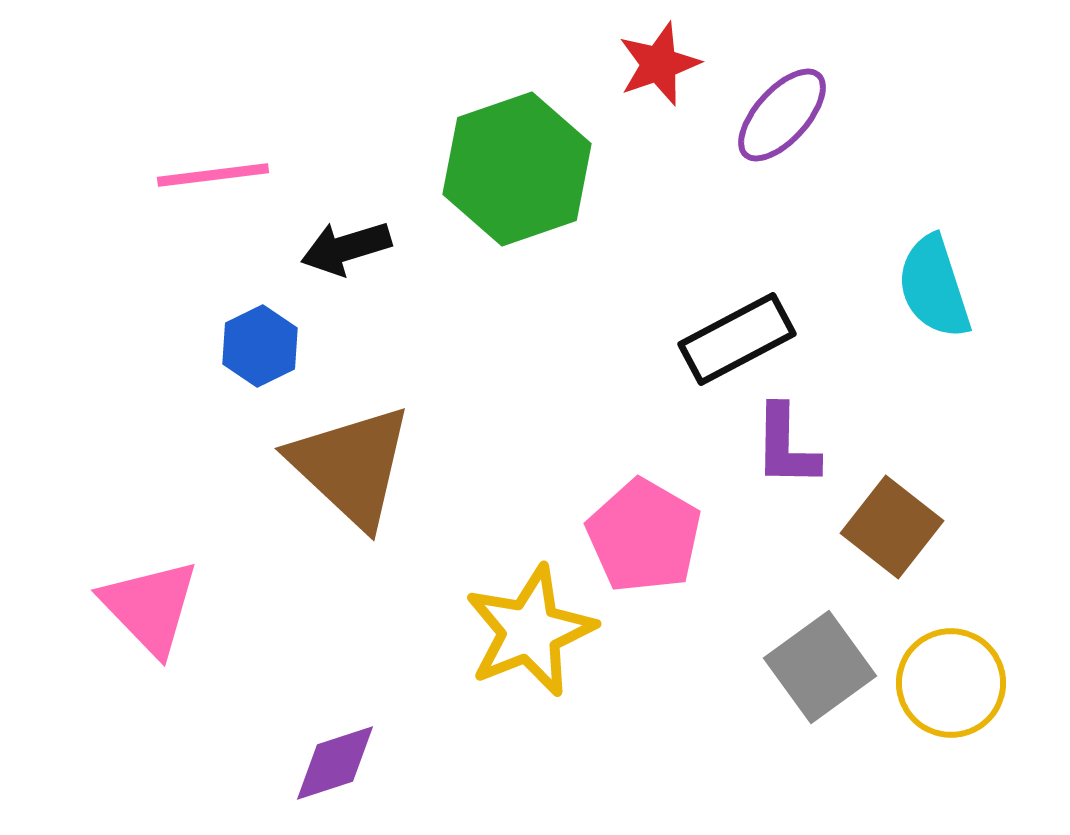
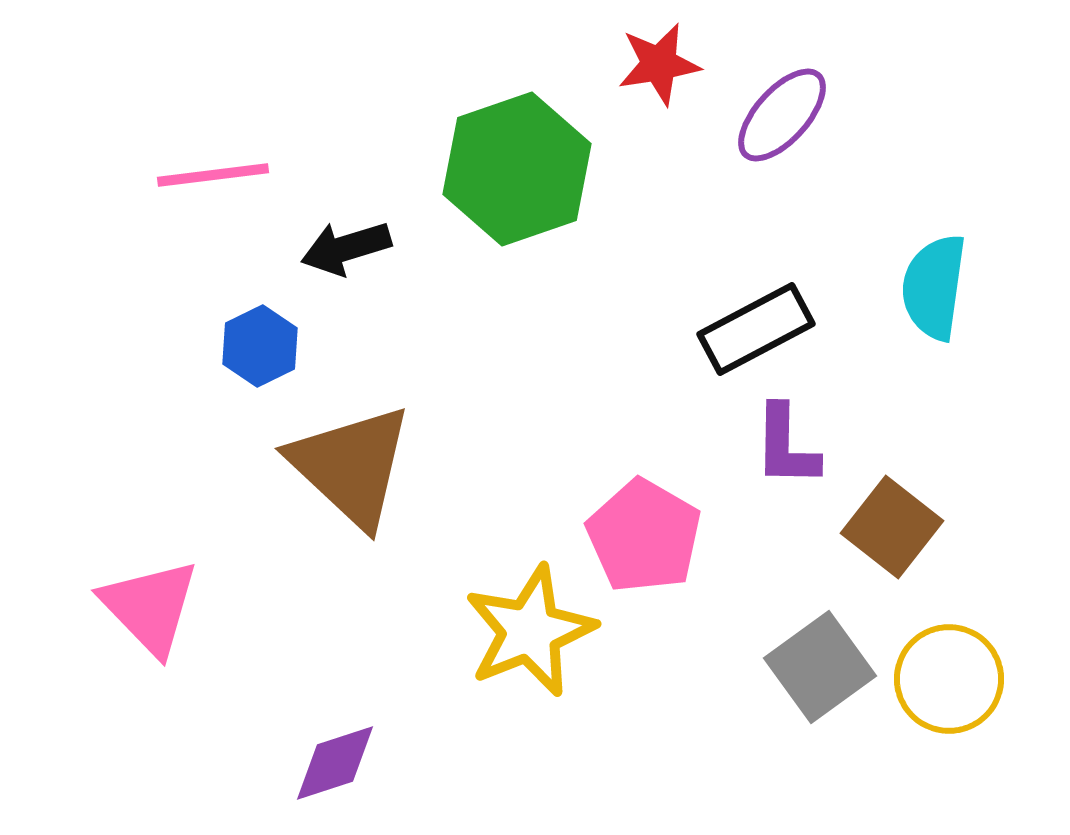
red star: rotated 10 degrees clockwise
cyan semicircle: rotated 26 degrees clockwise
black rectangle: moved 19 px right, 10 px up
yellow circle: moved 2 px left, 4 px up
